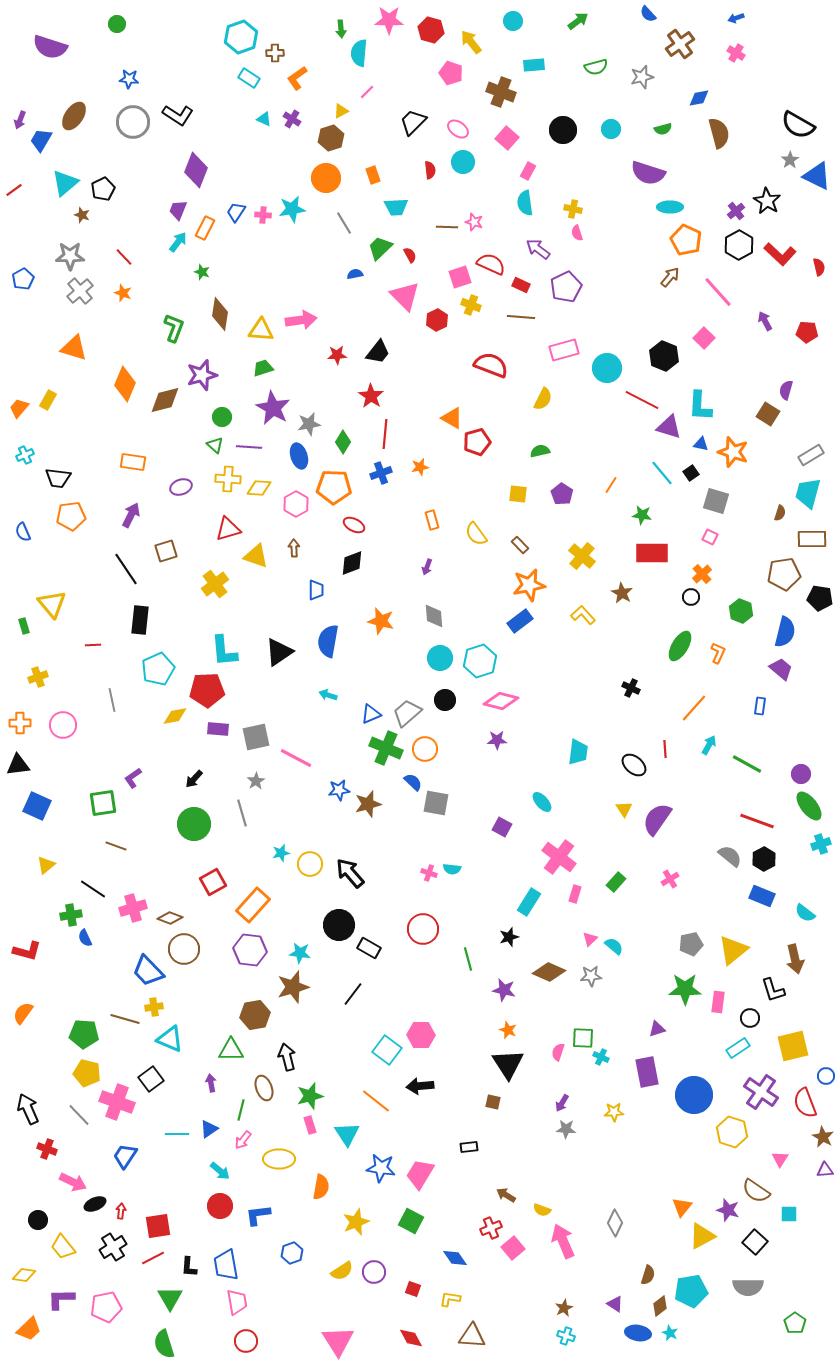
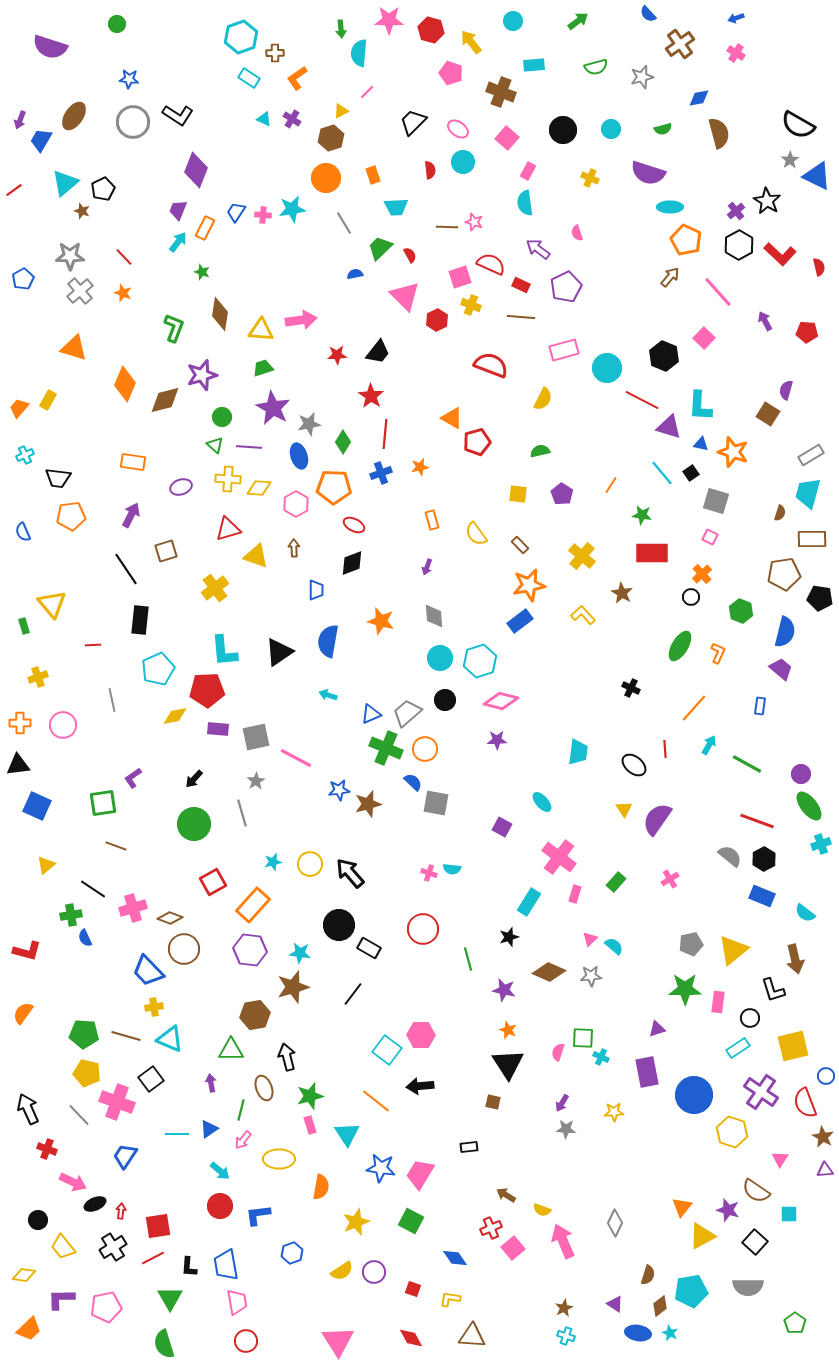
yellow cross at (573, 209): moved 17 px right, 31 px up; rotated 12 degrees clockwise
brown star at (82, 215): moved 4 px up
yellow cross at (215, 584): moved 4 px down
cyan star at (281, 853): moved 8 px left, 9 px down
brown line at (125, 1019): moved 1 px right, 17 px down
